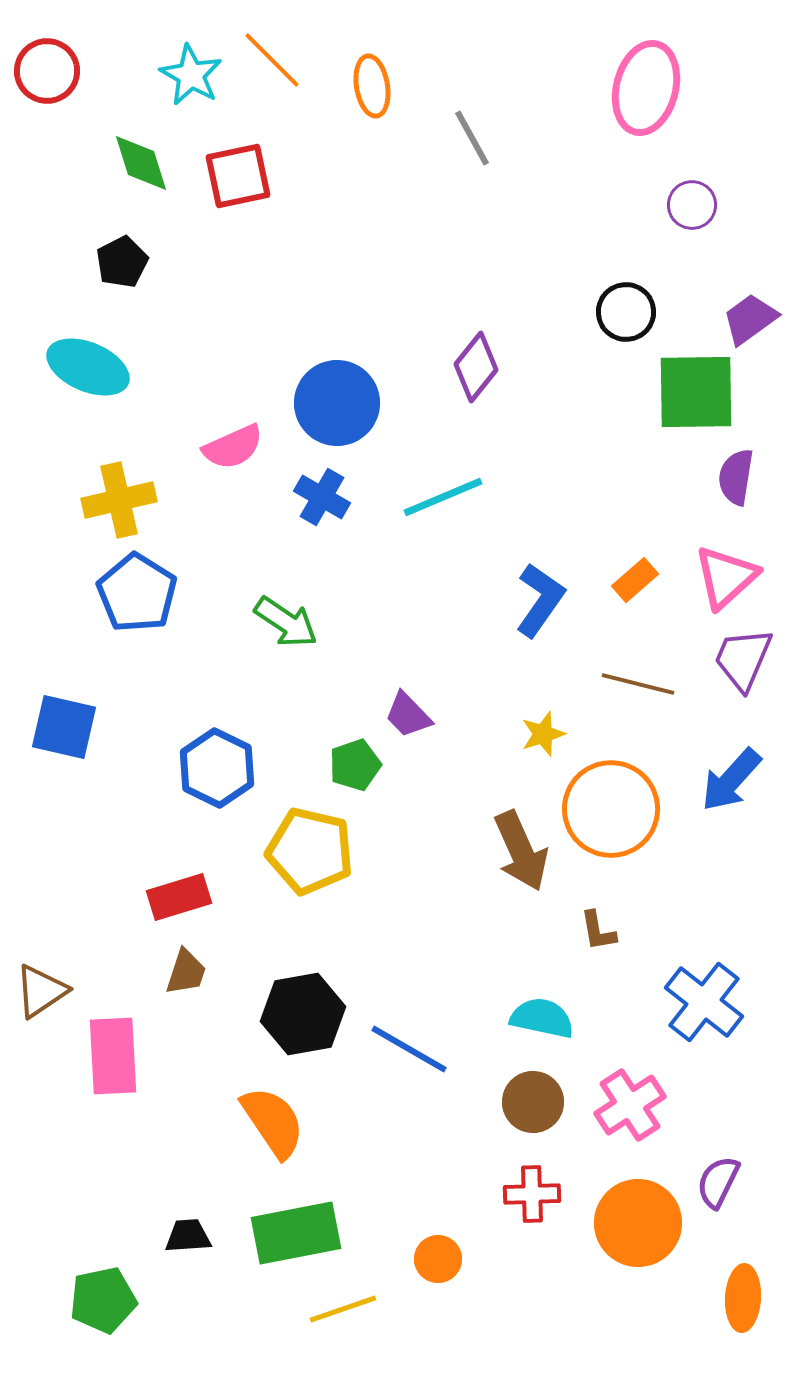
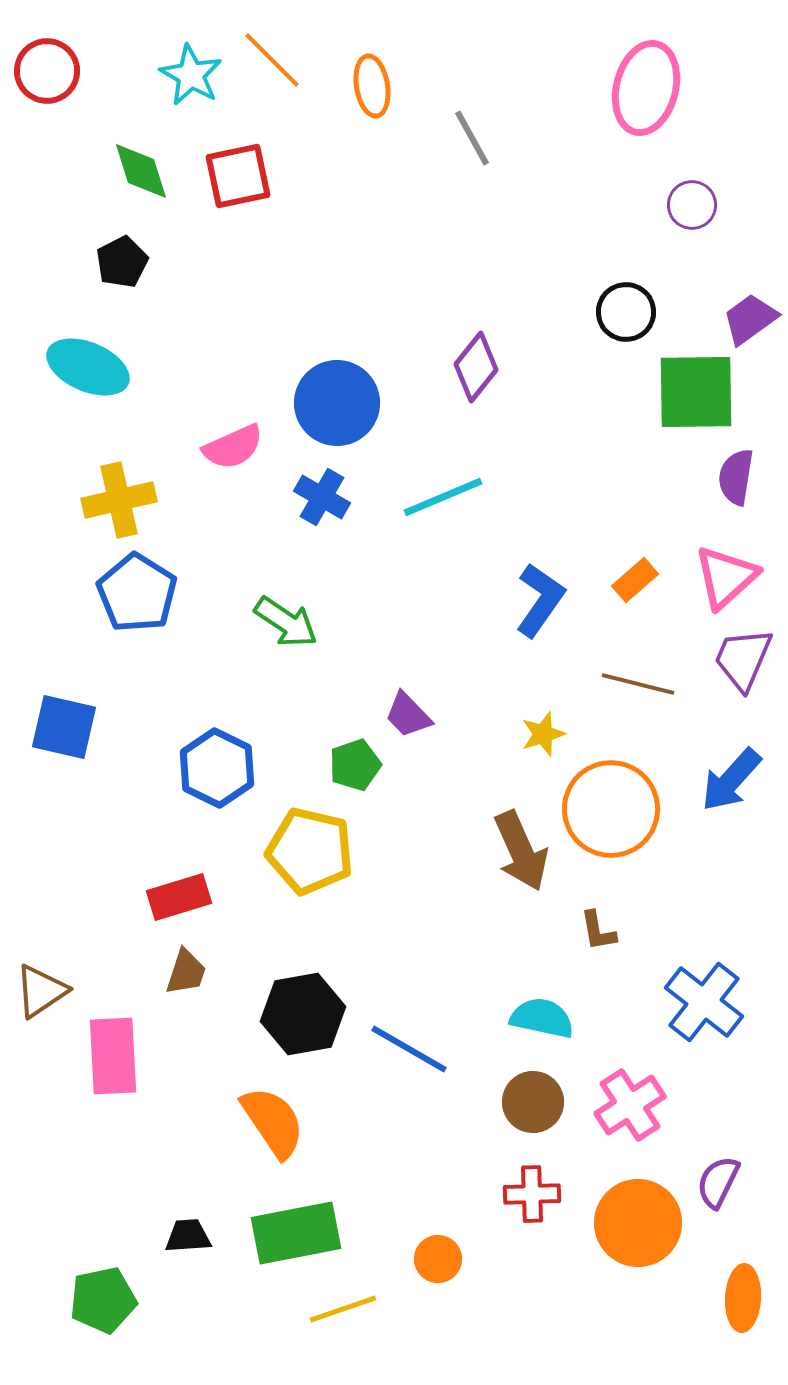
green diamond at (141, 163): moved 8 px down
